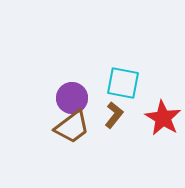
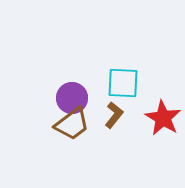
cyan square: rotated 8 degrees counterclockwise
brown trapezoid: moved 3 px up
